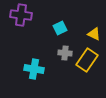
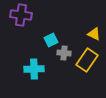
cyan square: moved 9 px left, 12 px down
gray cross: moved 1 px left
cyan cross: rotated 12 degrees counterclockwise
